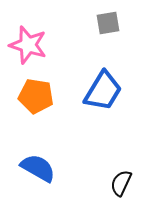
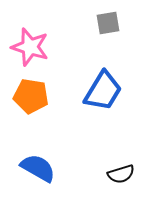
pink star: moved 2 px right, 2 px down
orange pentagon: moved 5 px left
black semicircle: moved 9 px up; rotated 132 degrees counterclockwise
